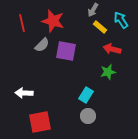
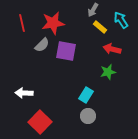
red star: moved 2 px down; rotated 25 degrees counterclockwise
red square: rotated 35 degrees counterclockwise
